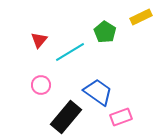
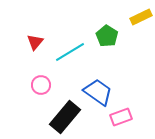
green pentagon: moved 2 px right, 4 px down
red triangle: moved 4 px left, 2 px down
black rectangle: moved 1 px left
